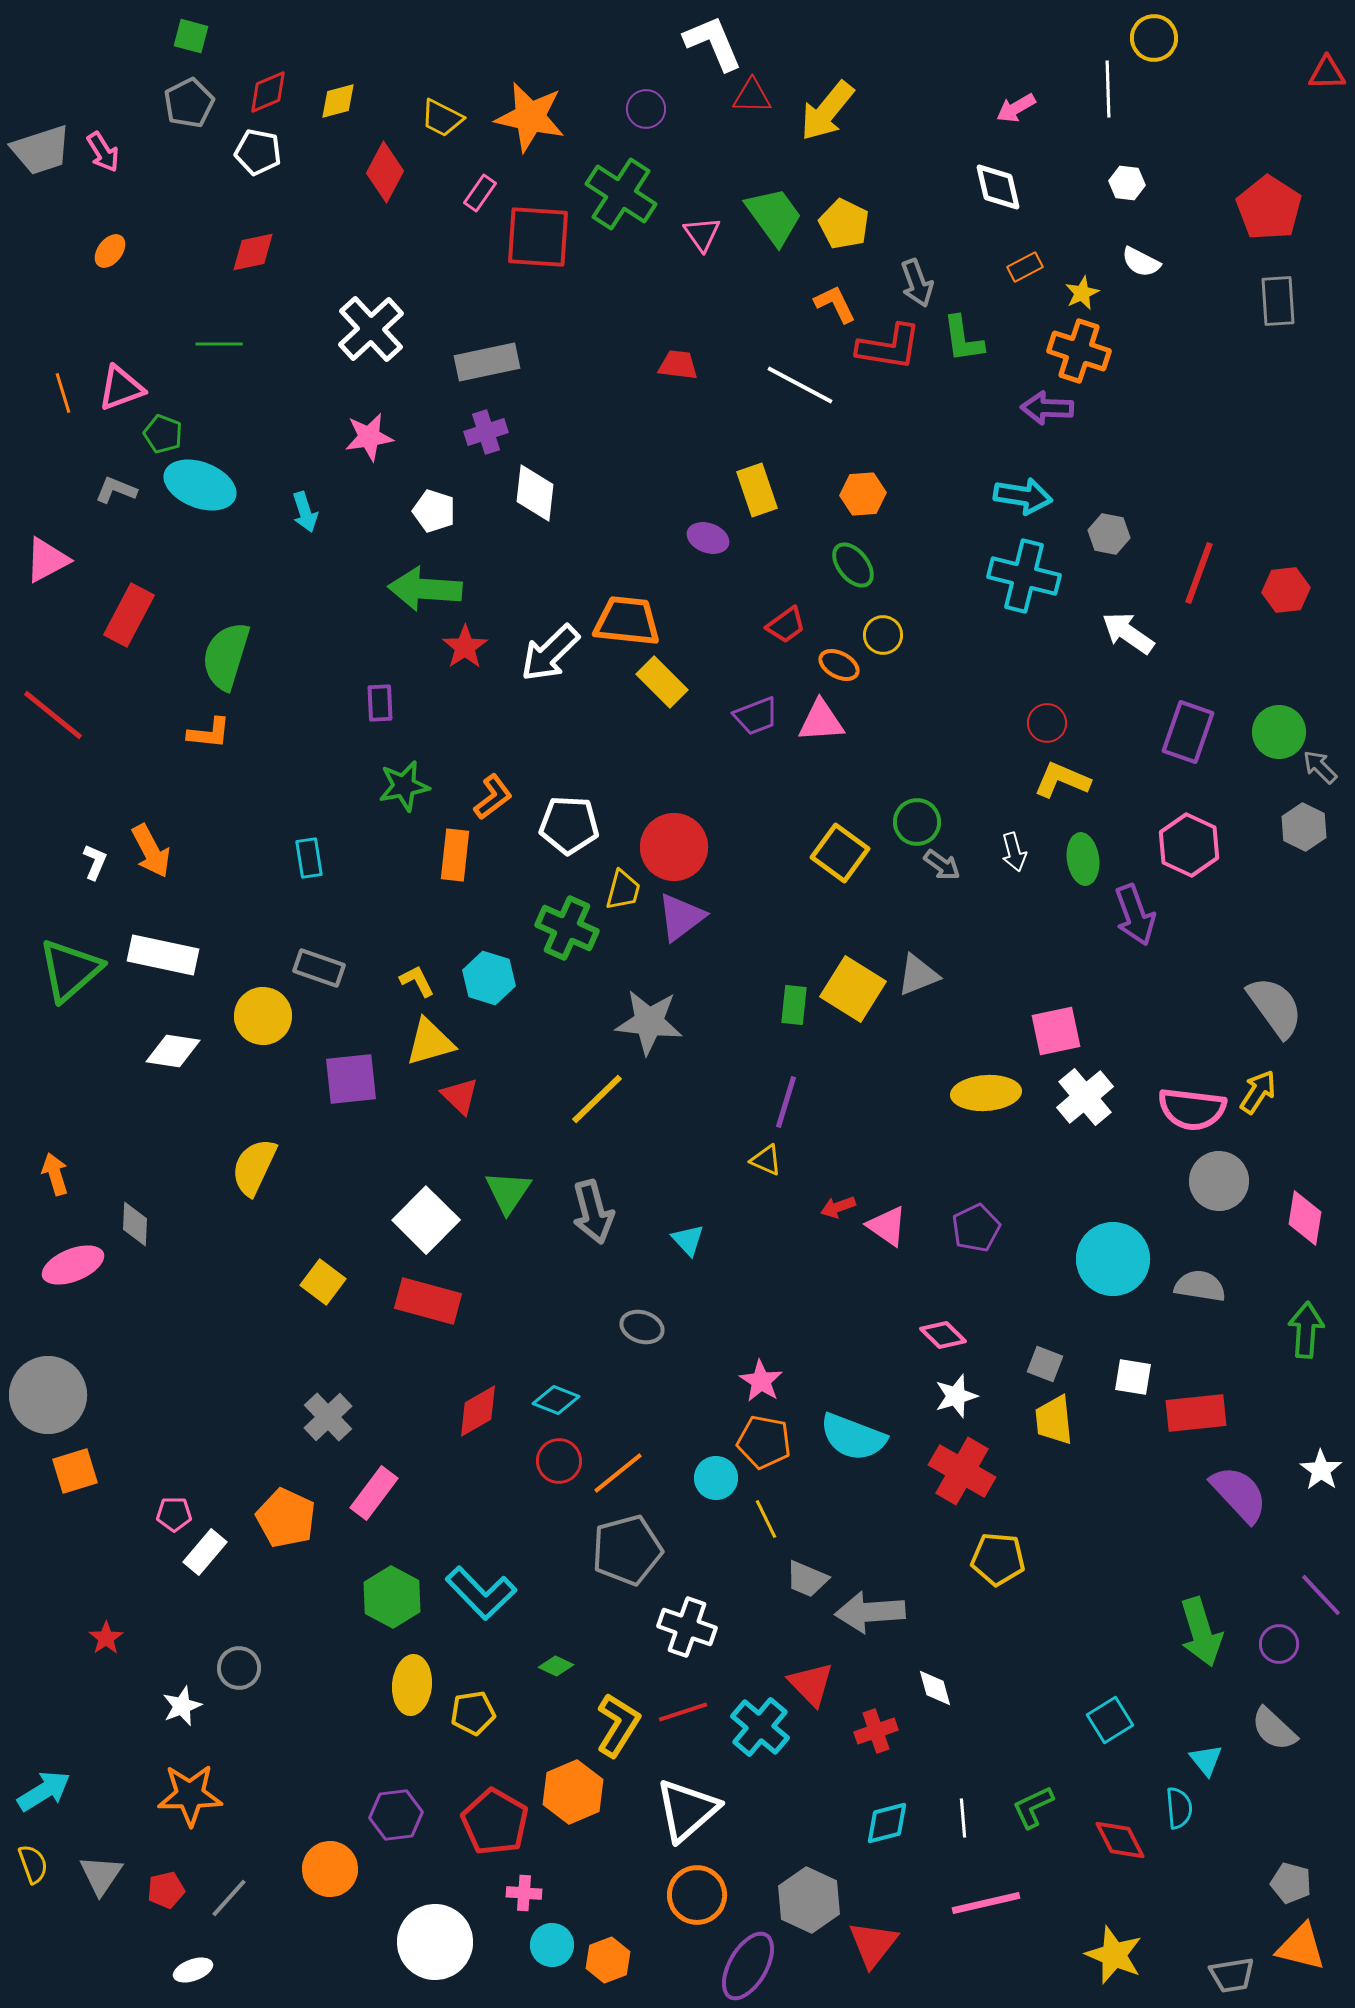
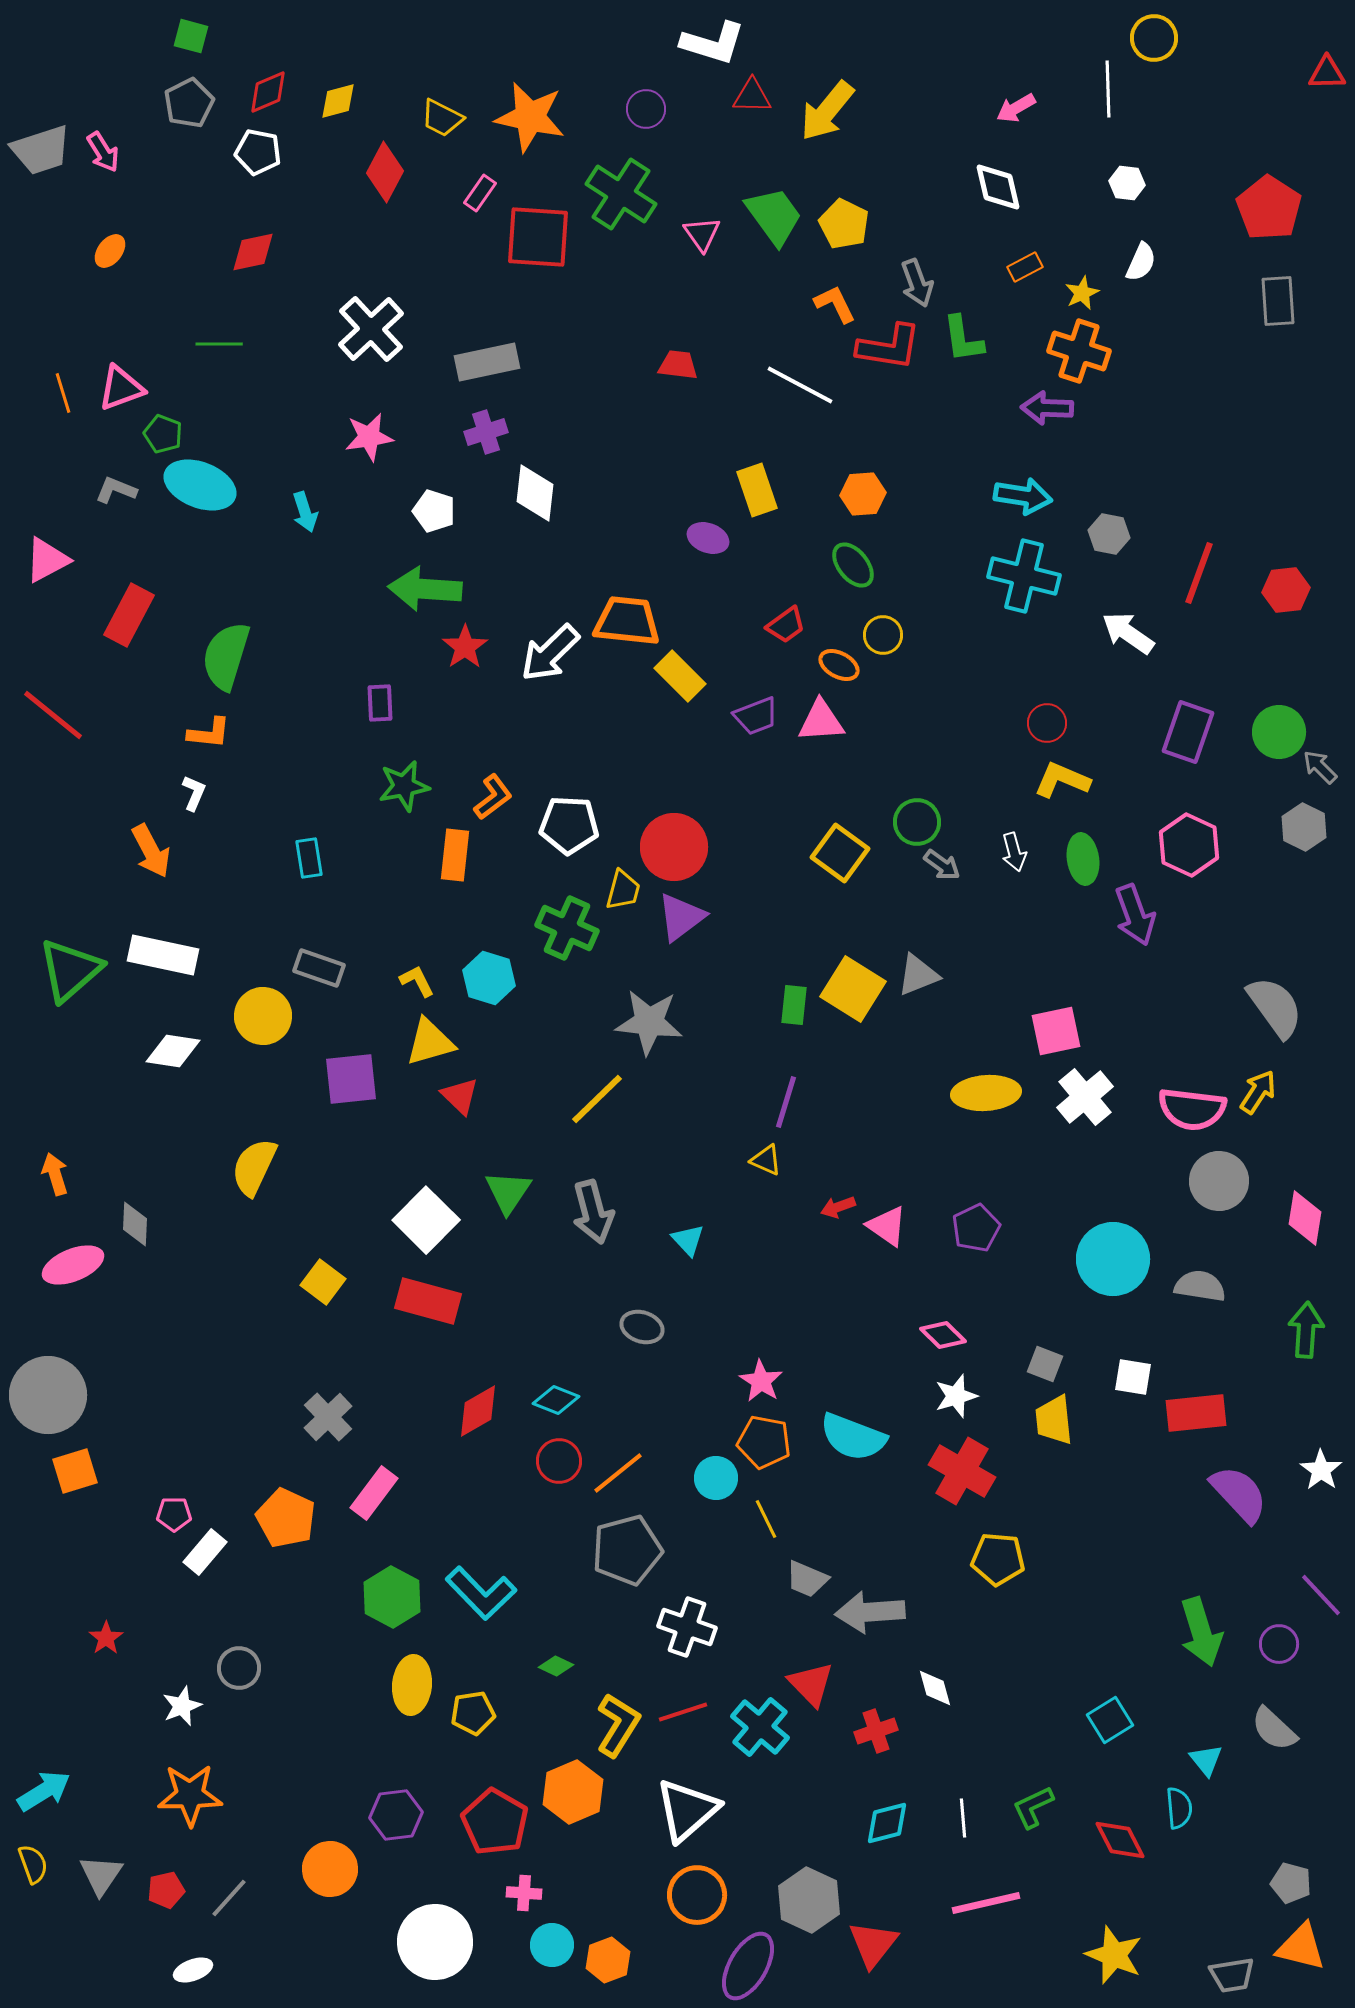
white L-shape at (713, 43): rotated 130 degrees clockwise
white semicircle at (1141, 262): rotated 93 degrees counterclockwise
yellow rectangle at (662, 682): moved 18 px right, 6 px up
white L-shape at (95, 862): moved 99 px right, 69 px up
